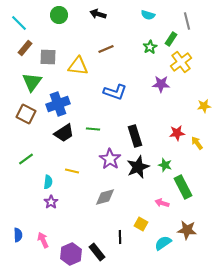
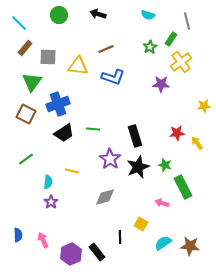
blue L-shape at (115, 92): moved 2 px left, 15 px up
brown star at (187, 230): moved 3 px right, 16 px down
